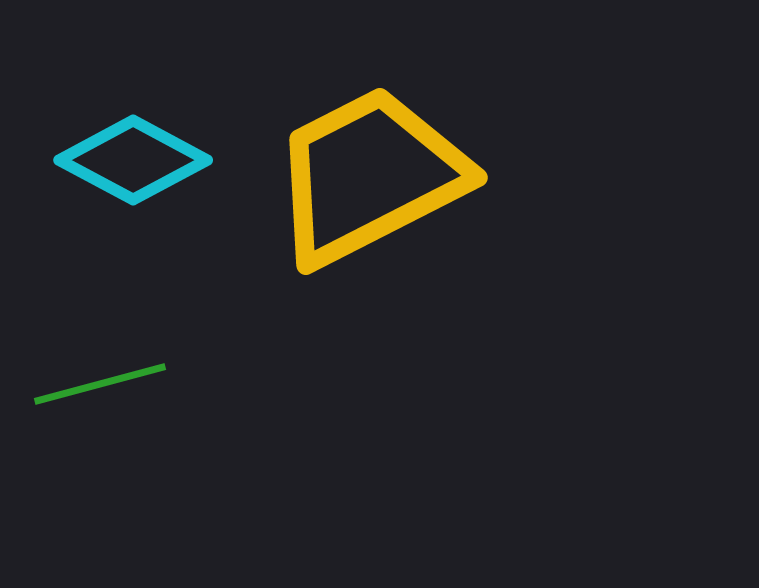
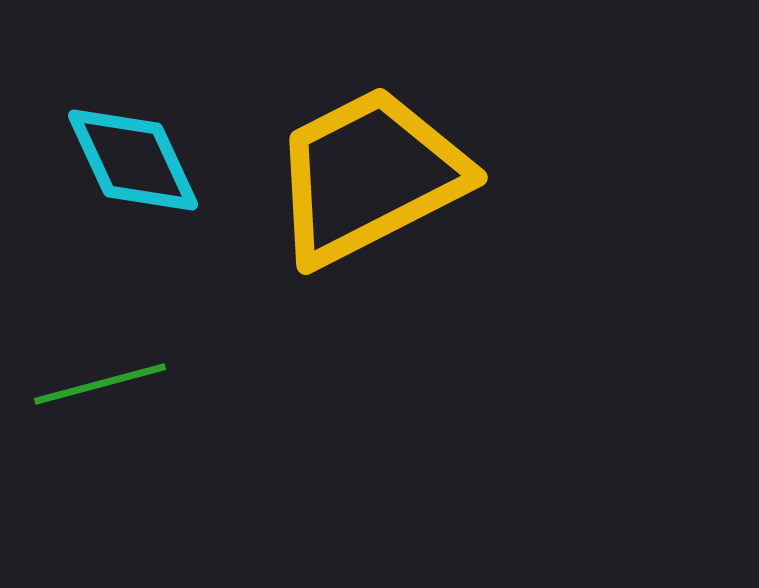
cyan diamond: rotated 37 degrees clockwise
